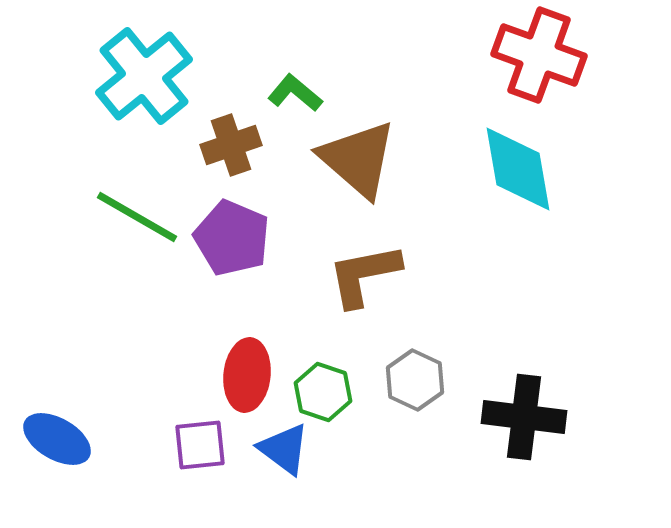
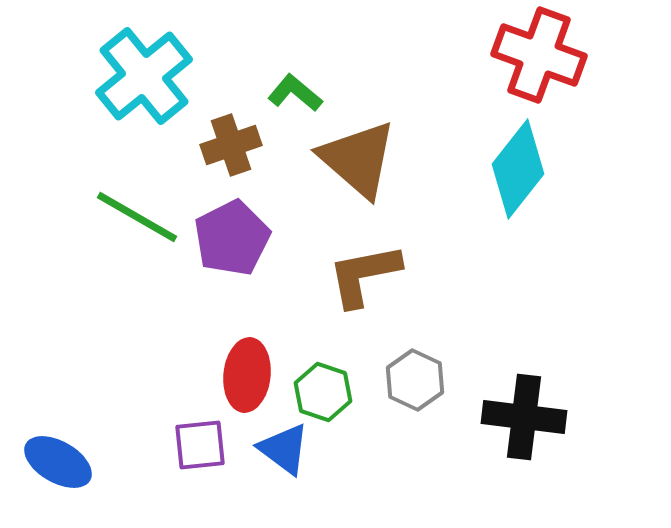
cyan diamond: rotated 48 degrees clockwise
purple pentagon: rotated 22 degrees clockwise
blue ellipse: moved 1 px right, 23 px down
